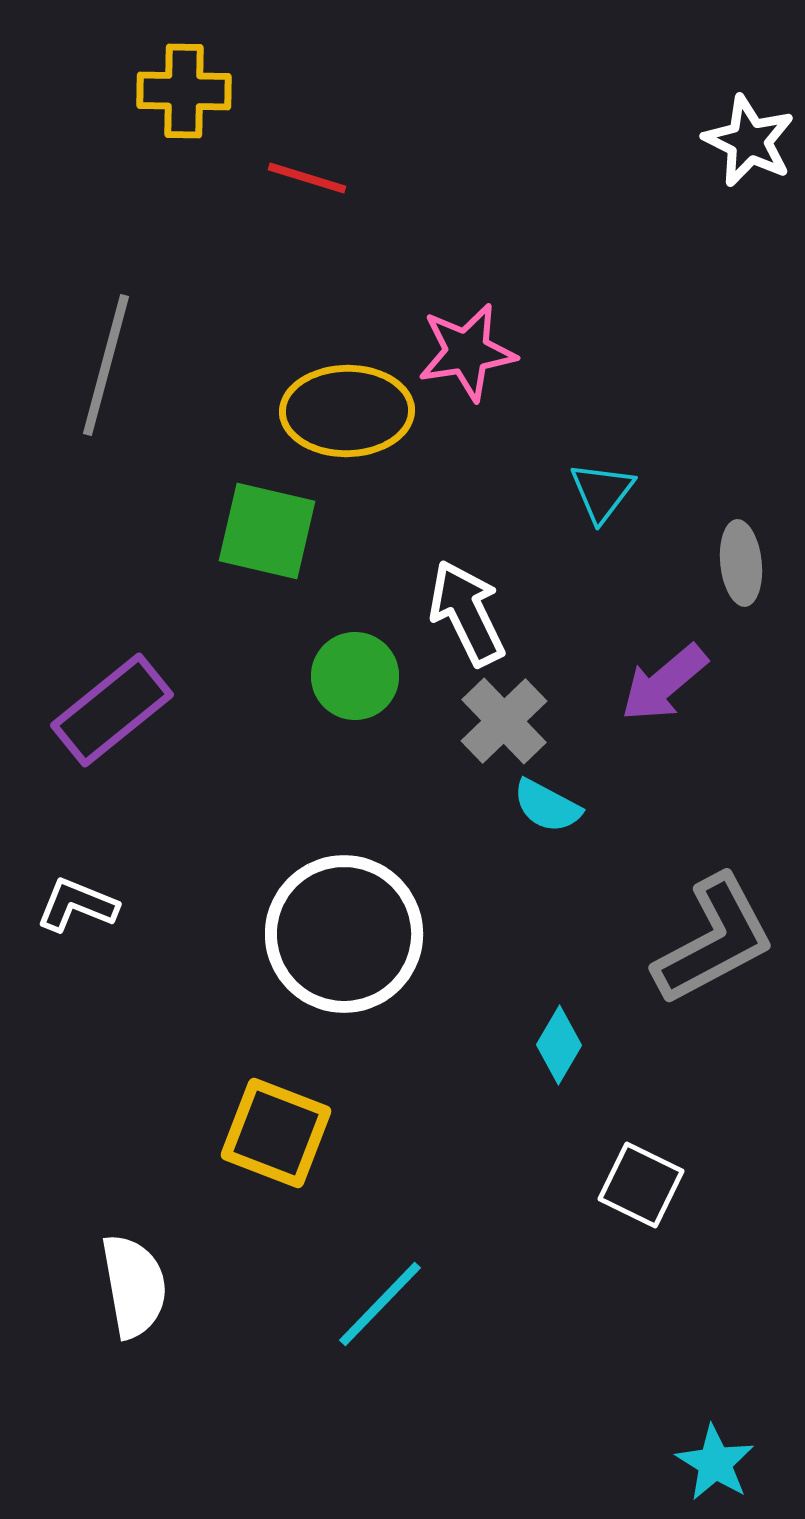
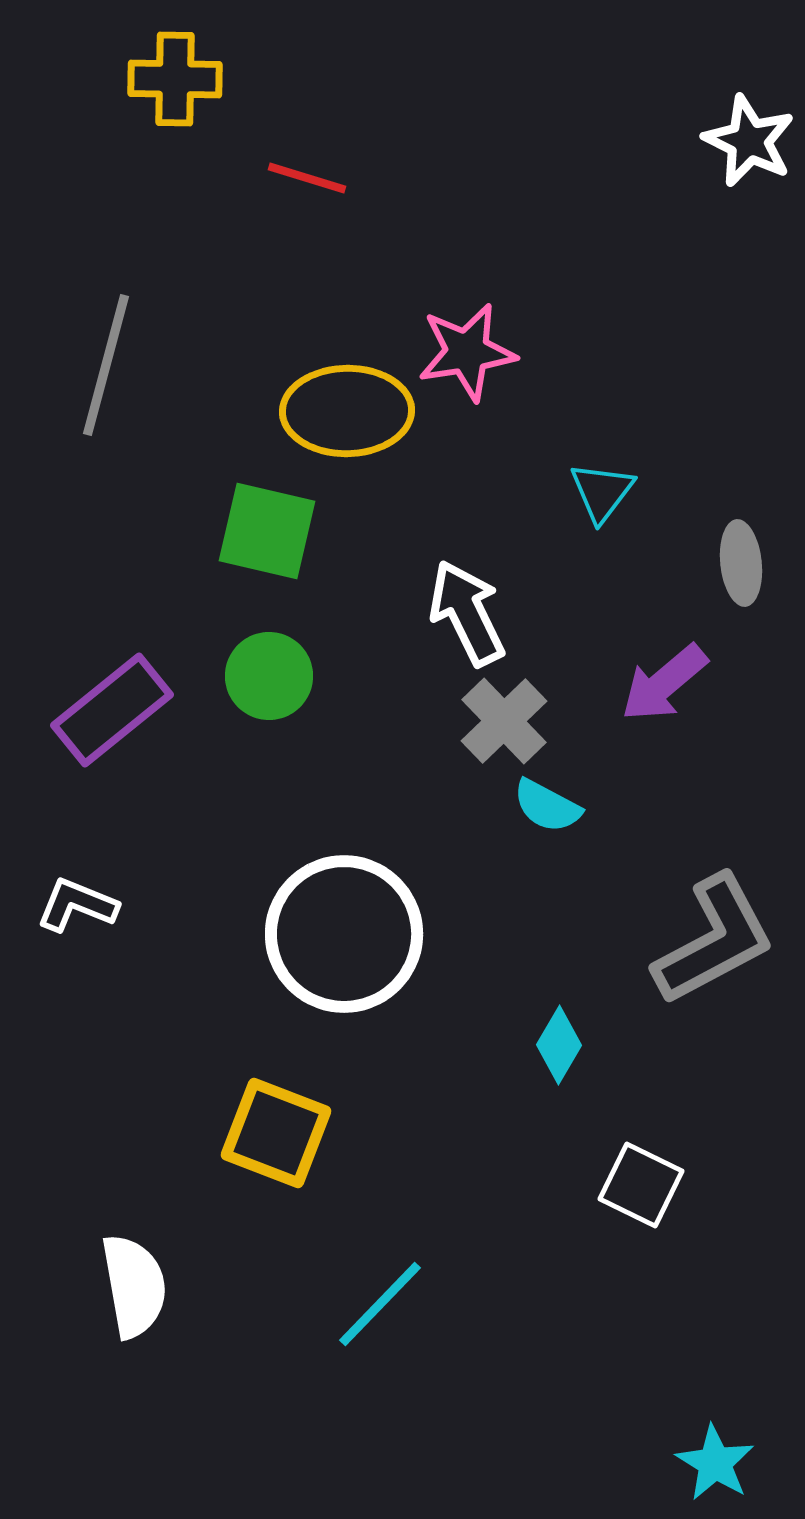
yellow cross: moved 9 px left, 12 px up
green circle: moved 86 px left
